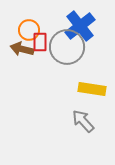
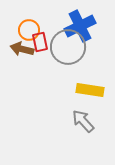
blue cross: rotated 12 degrees clockwise
red rectangle: rotated 12 degrees counterclockwise
gray circle: moved 1 px right
yellow rectangle: moved 2 px left, 1 px down
